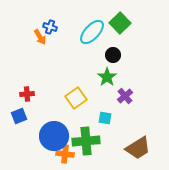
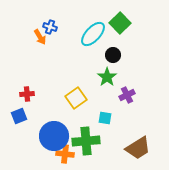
cyan ellipse: moved 1 px right, 2 px down
purple cross: moved 2 px right, 1 px up; rotated 14 degrees clockwise
